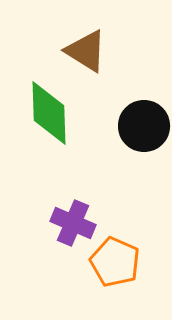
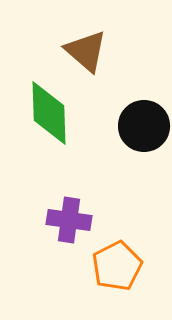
brown triangle: rotated 9 degrees clockwise
purple cross: moved 4 px left, 3 px up; rotated 15 degrees counterclockwise
orange pentagon: moved 2 px right, 4 px down; rotated 21 degrees clockwise
